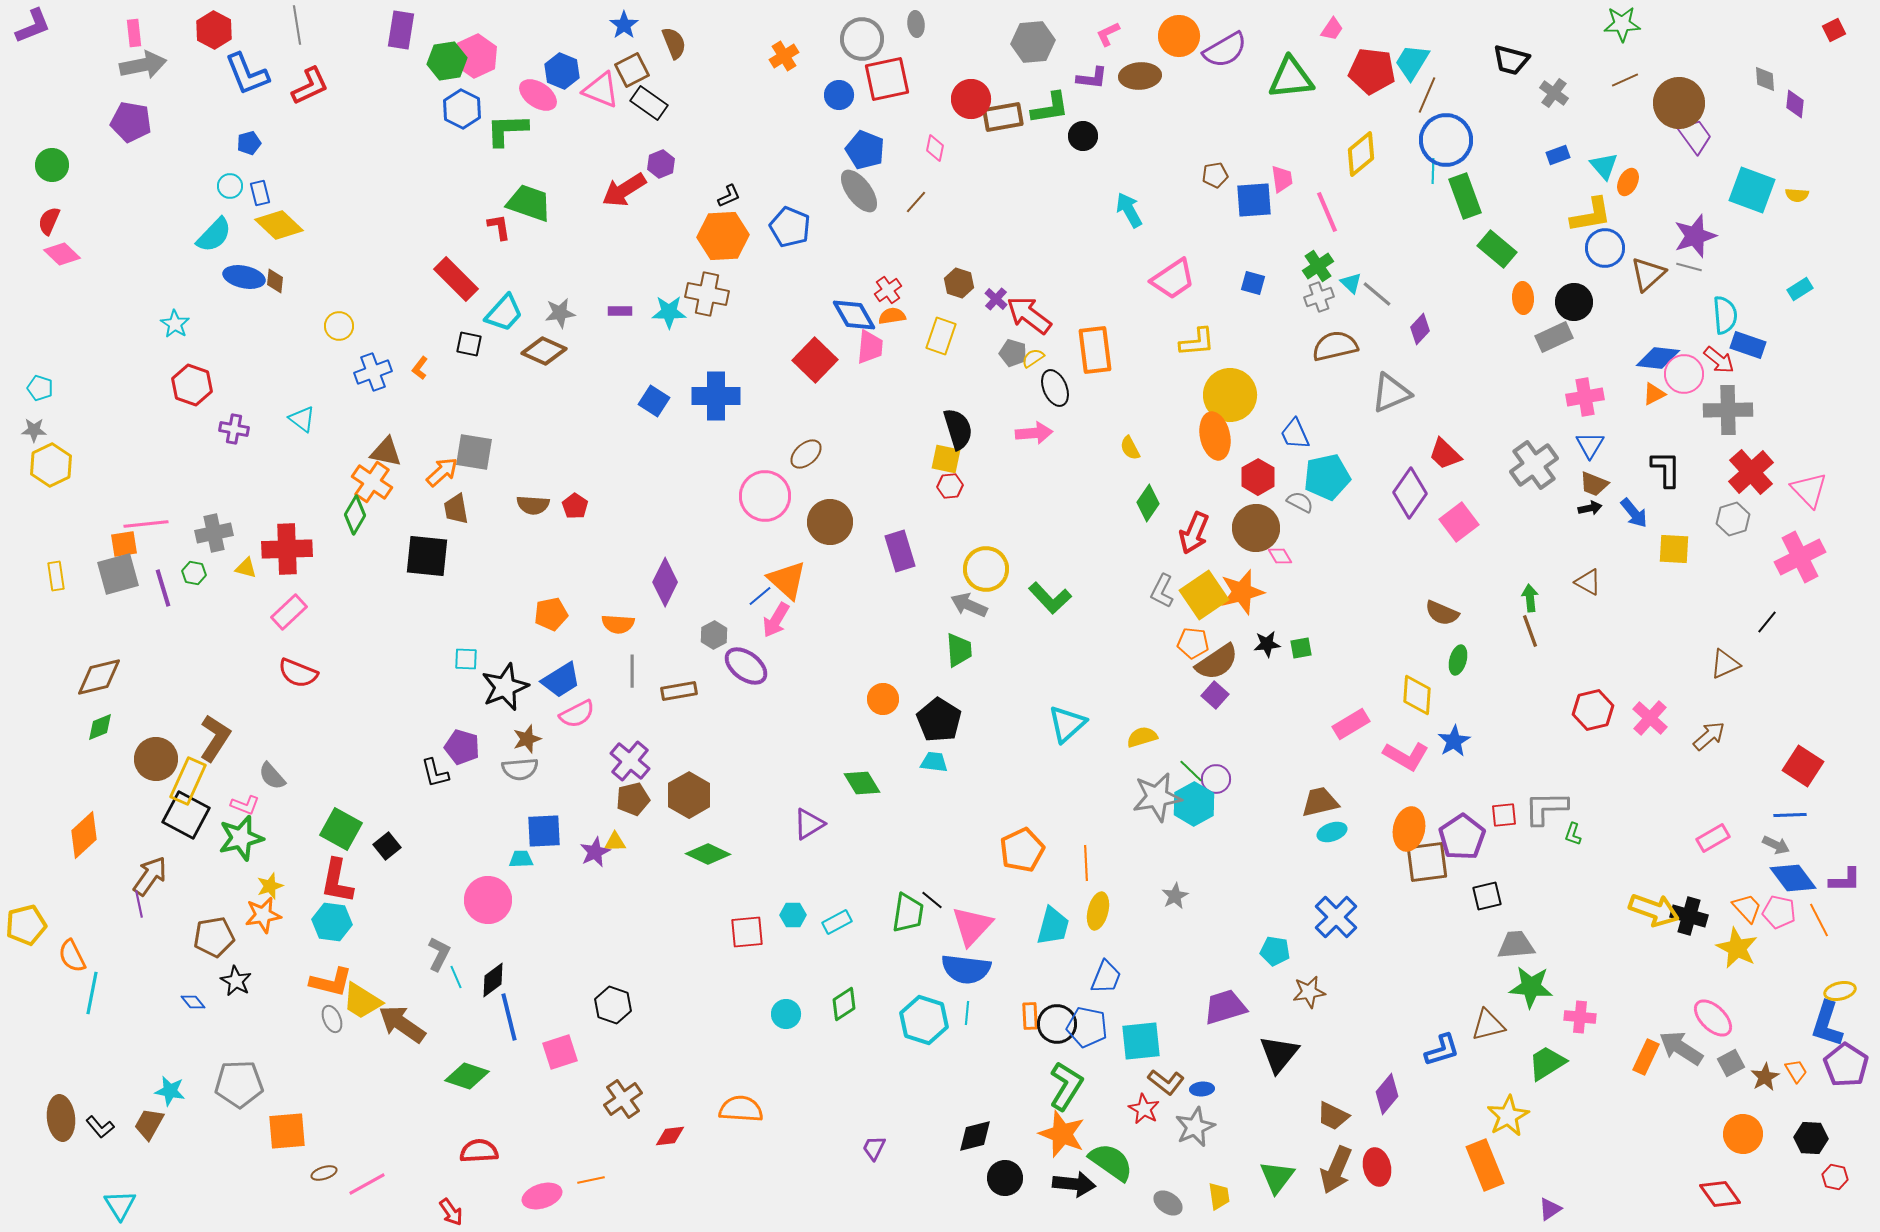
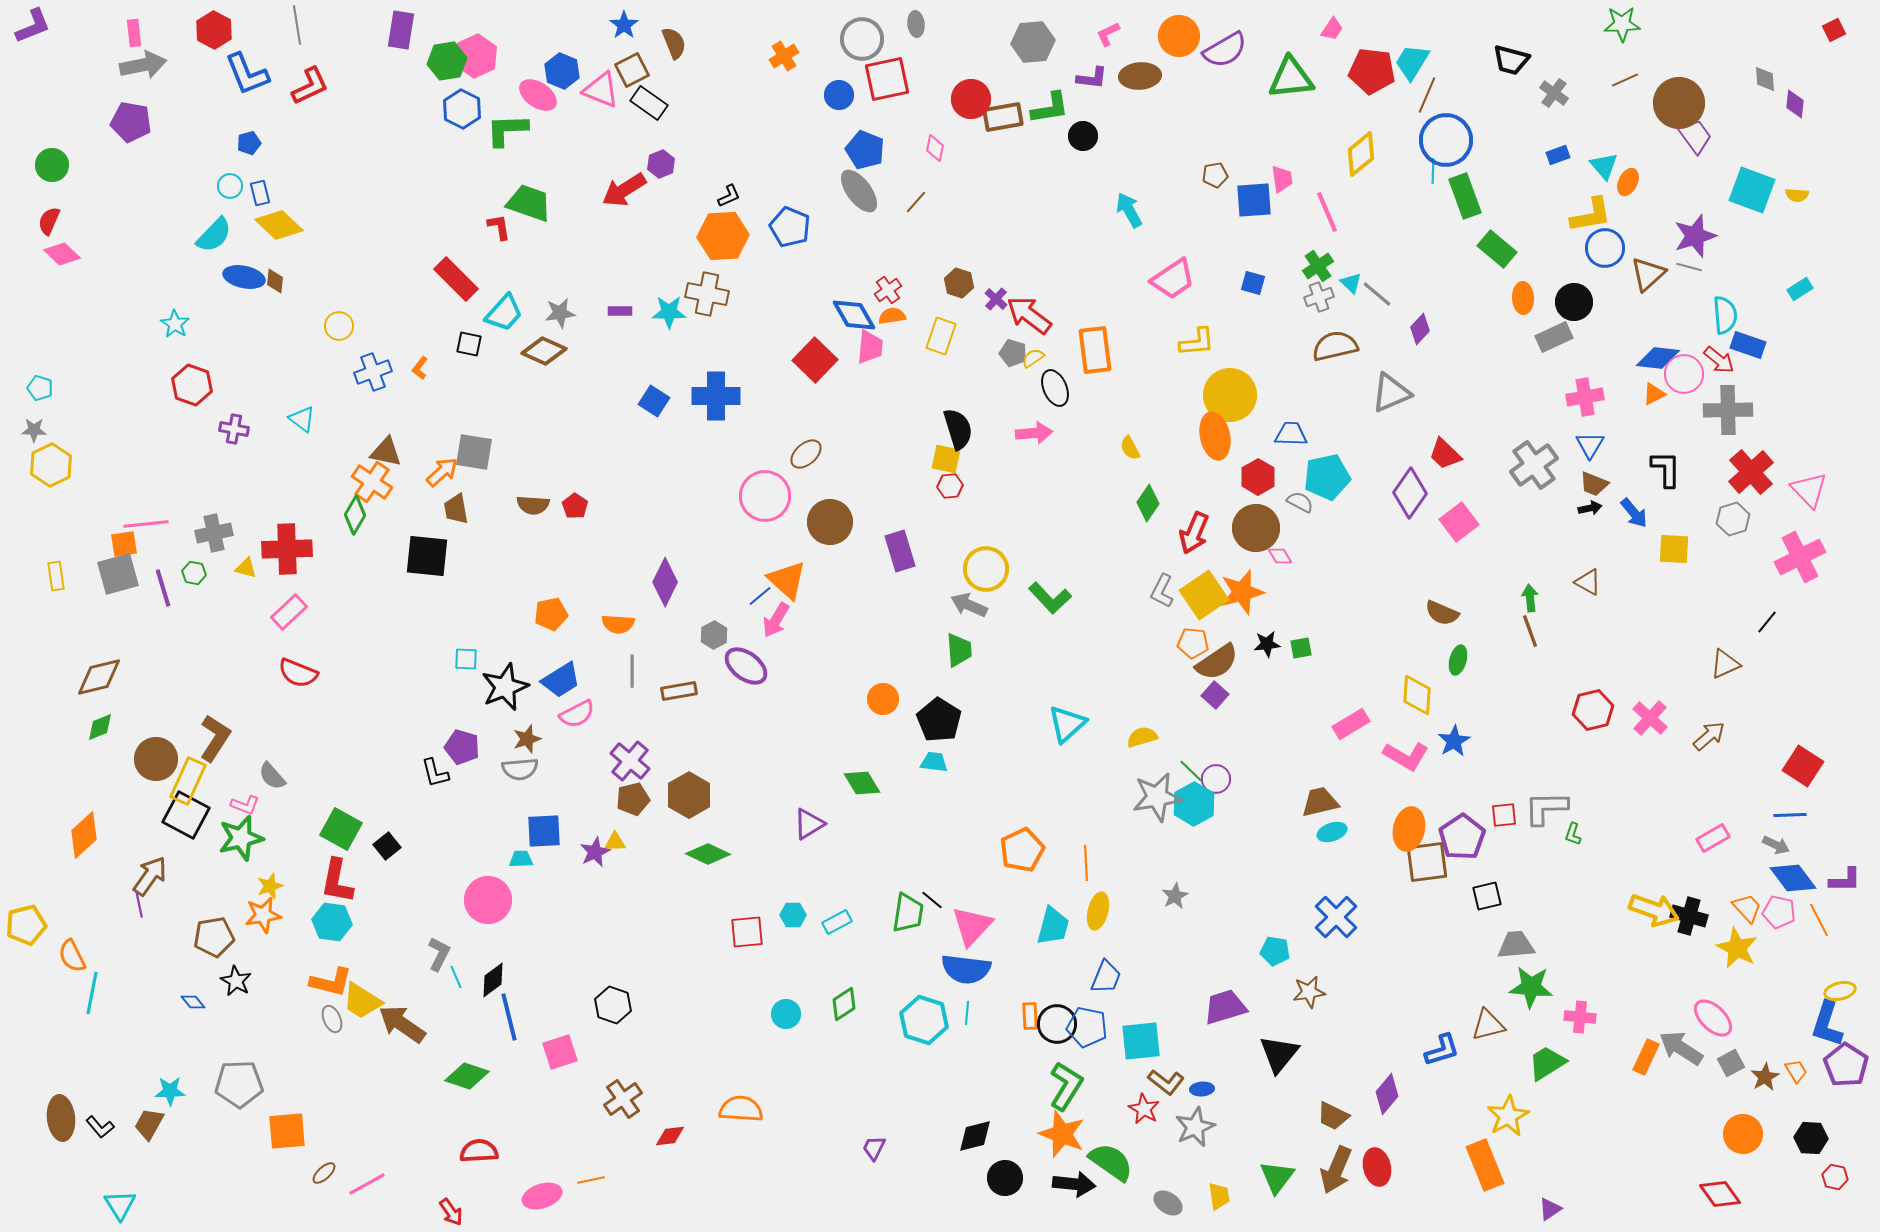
blue trapezoid at (1295, 434): moved 4 px left; rotated 116 degrees clockwise
cyan star at (170, 1091): rotated 12 degrees counterclockwise
brown ellipse at (324, 1173): rotated 25 degrees counterclockwise
